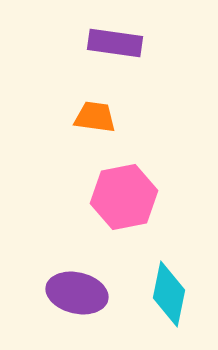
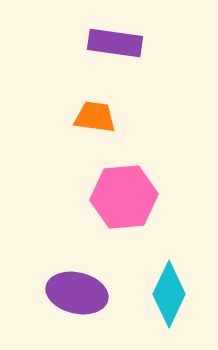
pink hexagon: rotated 6 degrees clockwise
cyan diamond: rotated 14 degrees clockwise
